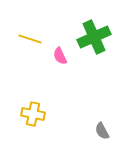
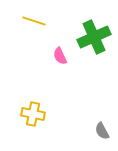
yellow line: moved 4 px right, 18 px up
